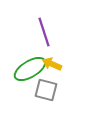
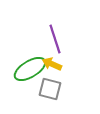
purple line: moved 11 px right, 7 px down
gray square: moved 4 px right, 1 px up
